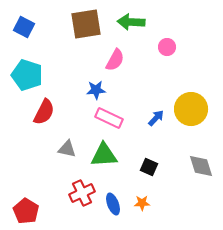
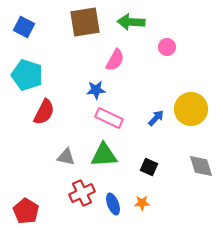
brown square: moved 1 px left, 2 px up
gray triangle: moved 1 px left, 8 px down
